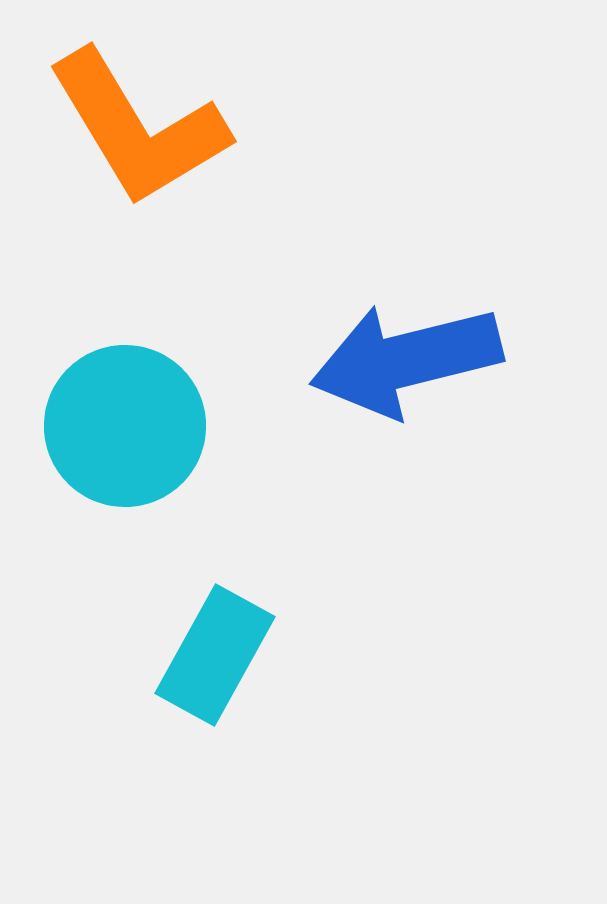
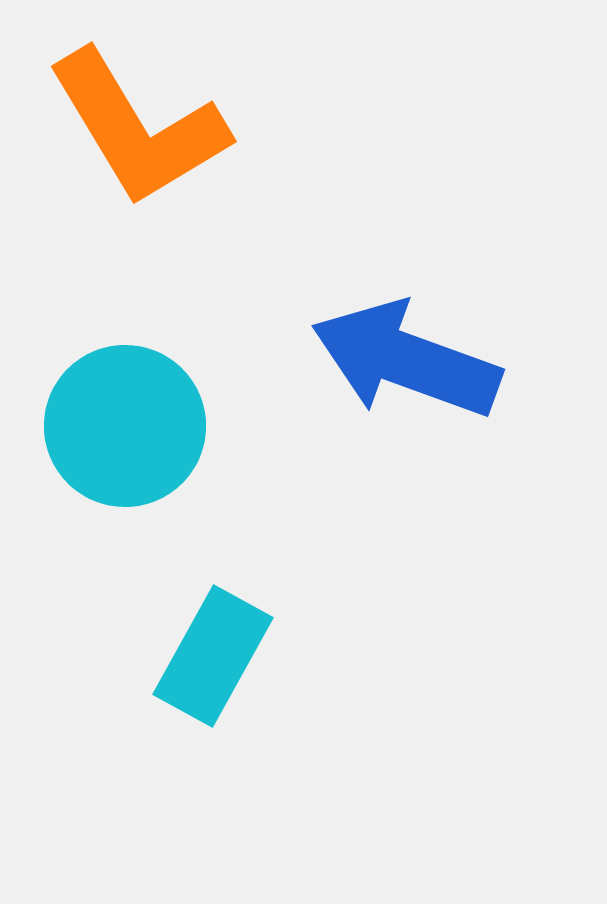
blue arrow: rotated 34 degrees clockwise
cyan rectangle: moved 2 px left, 1 px down
